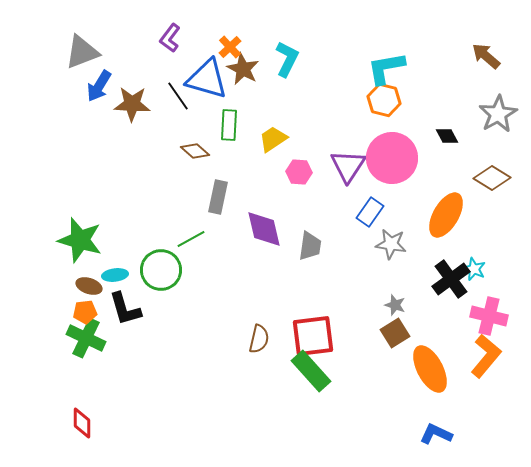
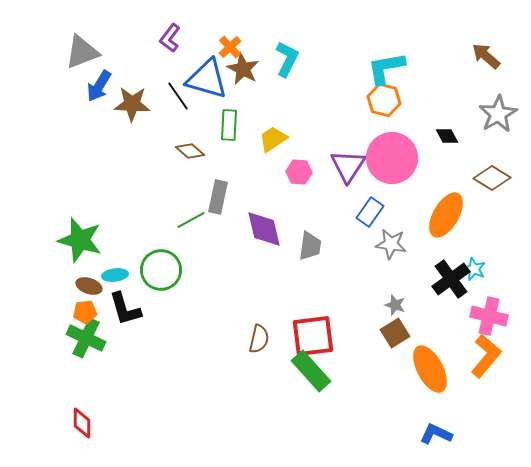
brown diamond at (195, 151): moved 5 px left
green line at (191, 239): moved 19 px up
